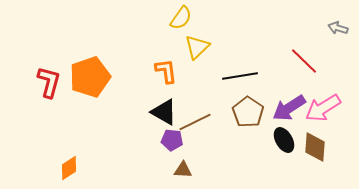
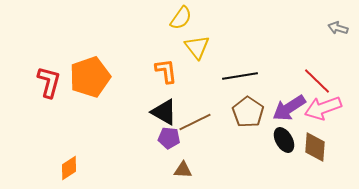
yellow triangle: rotated 24 degrees counterclockwise
red line: moved 13 px right, 20 px down
pink arrow: rotated 12 degrees clockwise
purple pentagon: moved 3 px left, 2 px up
